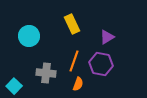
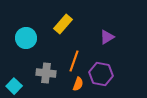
yellow rectangle: moved 9 px left; rotated 66 degrees clockwise
cyan circle: moved 3 px left, 2 px down
purple hexagon: moved 10 px down
